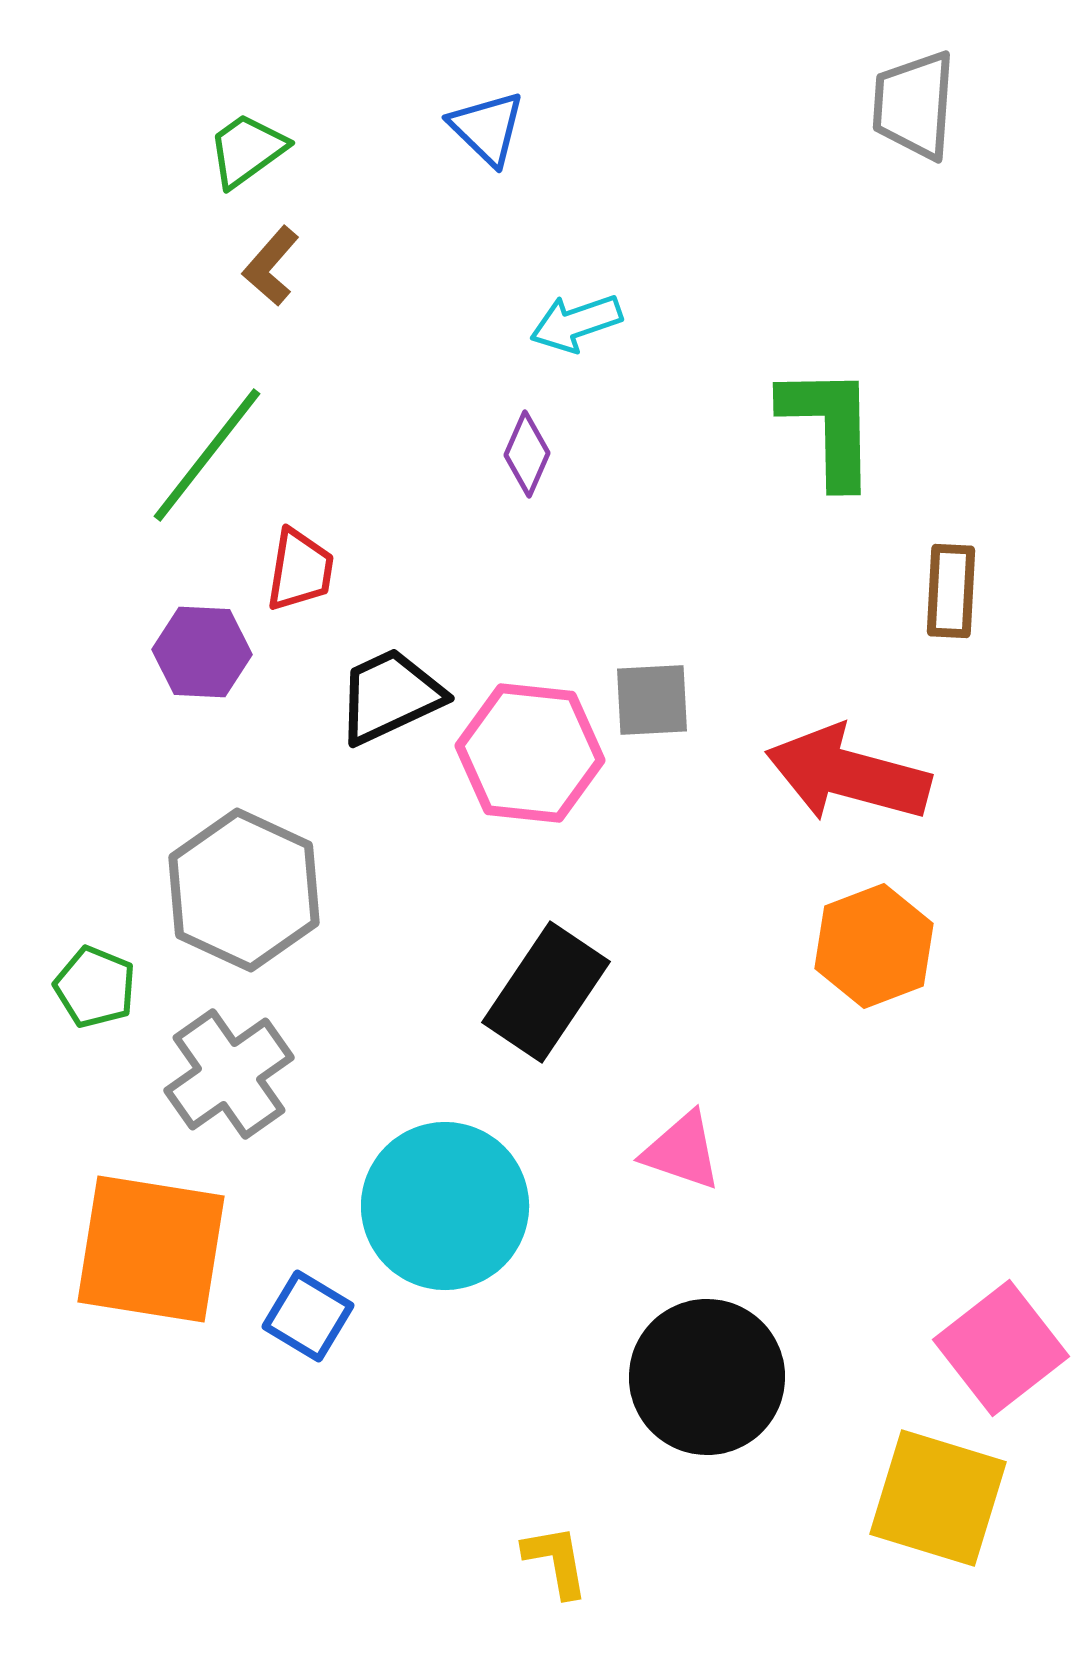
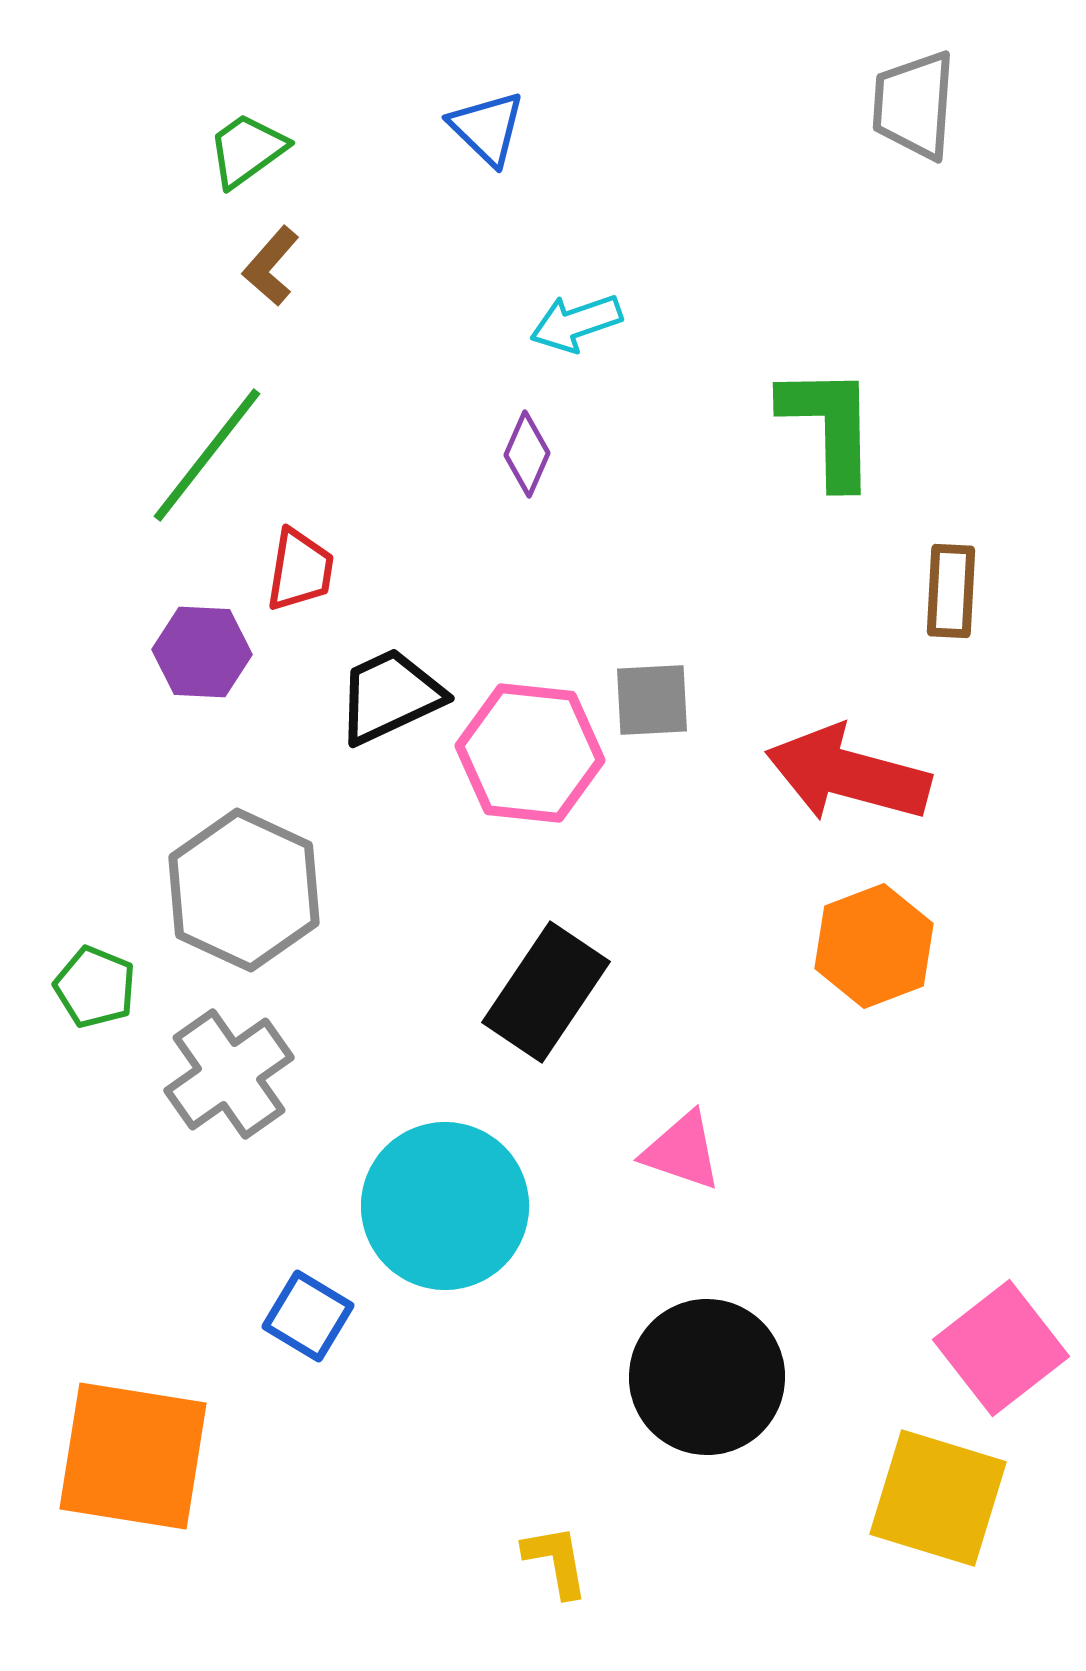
orange square: moved 18 px left, 207 px down
